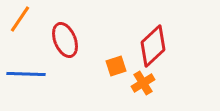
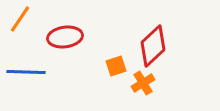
red ellipse: moved 3 px up; rotated 76 degrees counterclockwise
blue line: moved 2 px up
